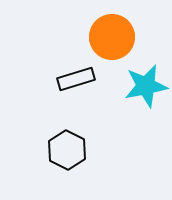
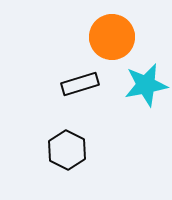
black rectangle: moved 4 px right, 5 px down
cyan star: moved 1 px up
